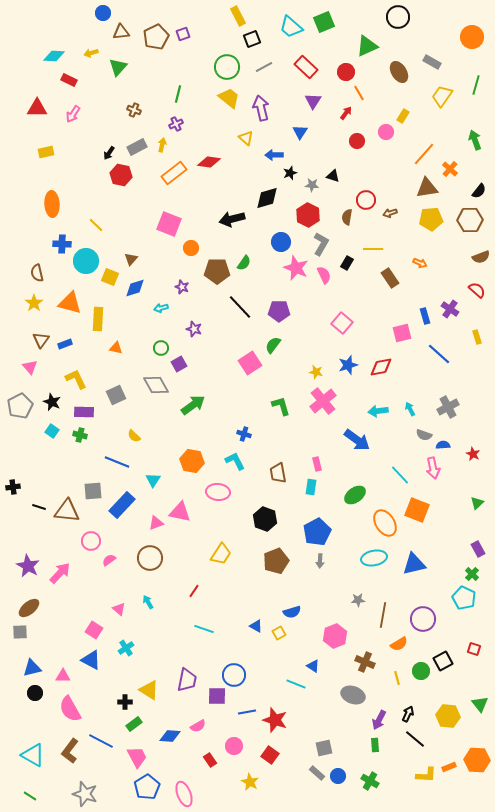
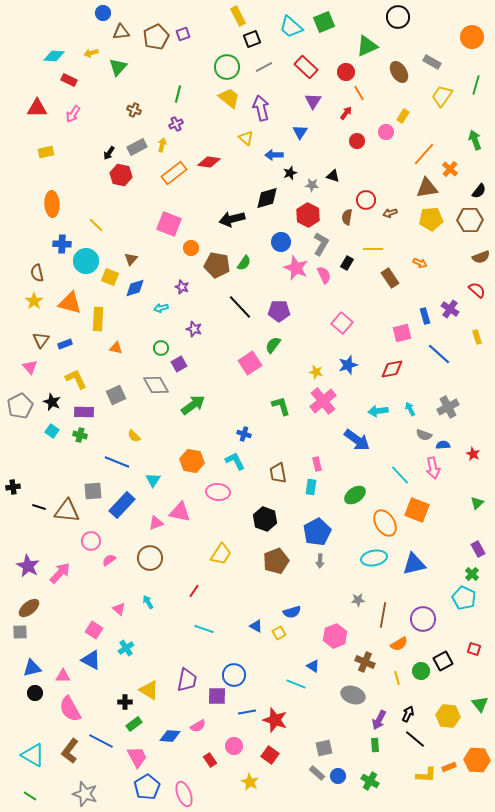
brown pentagon at (217, 271): moved 6 px up; rotated 10 degrees clockwise
yellow star at (34, 303): moved 2 px up
red diamond at (381, 367): moved 11 px right, 2 px down
